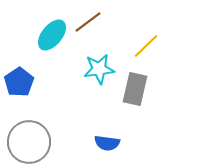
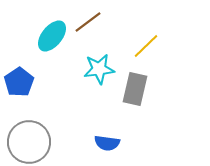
cyan ellipse: moved 1 px down
